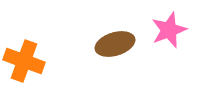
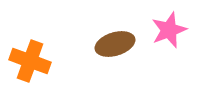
orange cross: moved 6 px right
